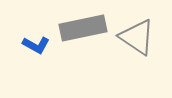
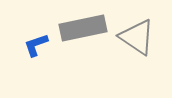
blue L-shape: rotated 132 degrees clockwise
